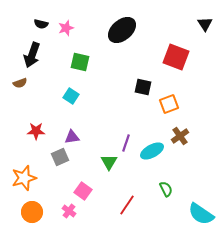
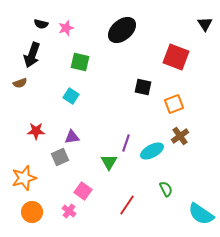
orange square: moved 5 px right
